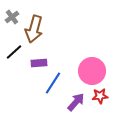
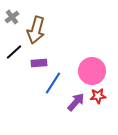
brown arrow: moved 2 px right, 1 px down
red star: moved 2 px left
